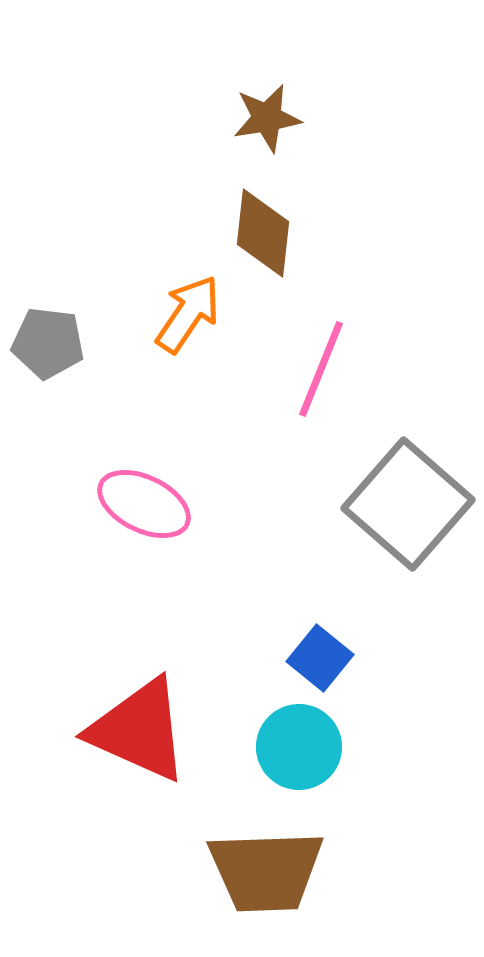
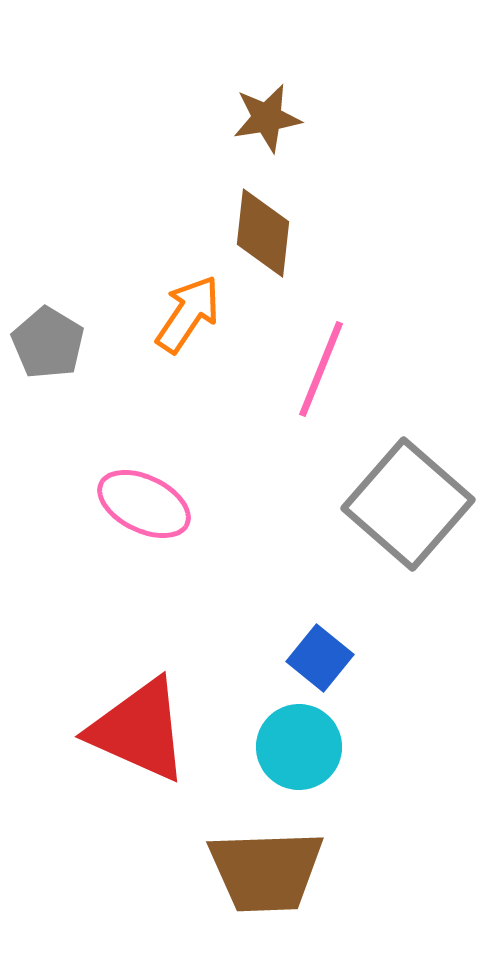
gray pentagon: rotated 24 degrees clockwise
